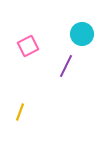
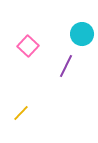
pink square: rotated 20 degrees counterclockwise
yellow line: moved 1 px right, 1 px down; rotated 24 degrees clockwise
